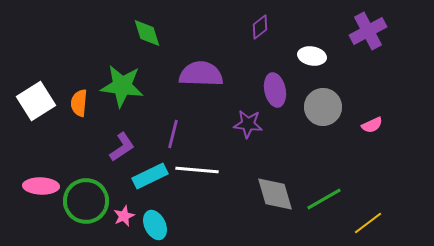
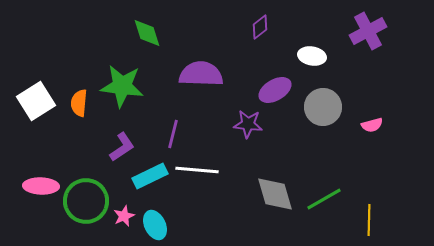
purple ellipse: rotated 72 degrees clockwise
pink semicircle: rotated 10 degrees clockwise
yellow line: moved 1 px right, 3 px up; rotated 52 degrees counterclockwise
